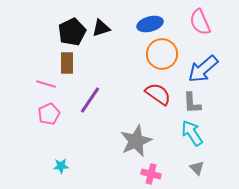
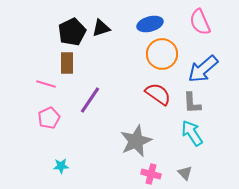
pink pentagon: moved 4 px down
gray triangle: moved 12 px left, 5 px down
